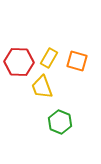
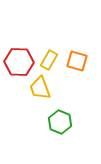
yellow rectangle: moved 2 px down
yellow trapezoid: moved 2 px left, 1 px down
